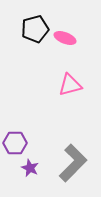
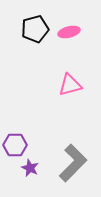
pink ellipse: moved 4 px right, 6 px up; rotated 35 degrees counterclockwise
purple hexagon: moved 2 px down
